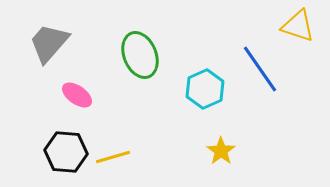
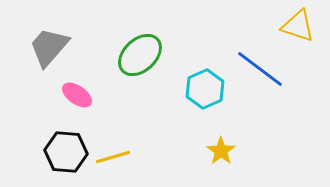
gray trapezoid: moved 4 px down
green ellipse: rotated 69 degrees clockwise
blue line: rotated 18 degrees counterclockwise
